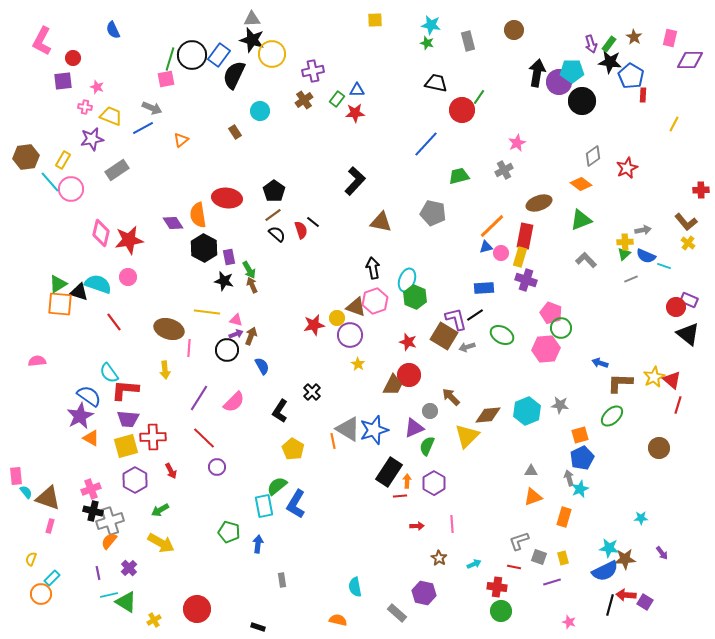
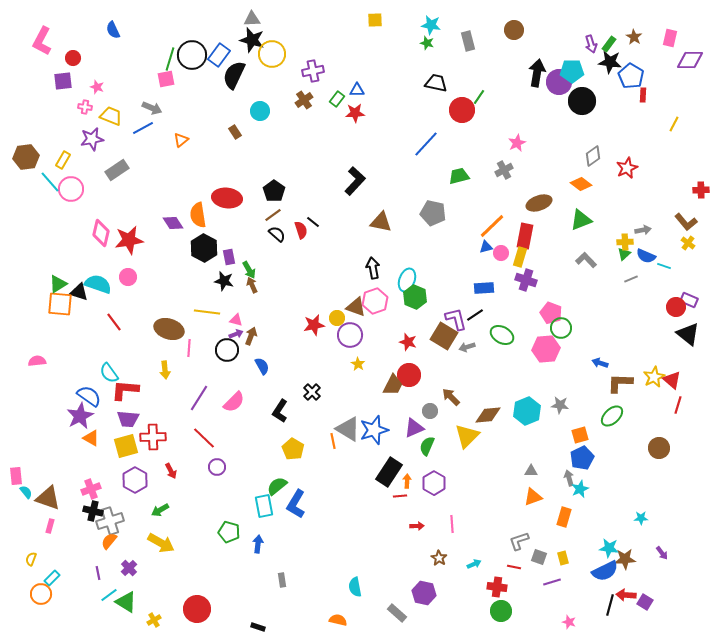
cyan line at (109, 595): rotated 24 degrees counterclockwise
